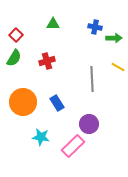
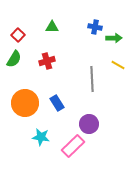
green triangle: moved 1 px left, 3 px down
red square: moved 2 px right
green semicircle: moved 1 px down
yellow line: moved 2 px up
orange circle: moved 2 px right, 1 px down
